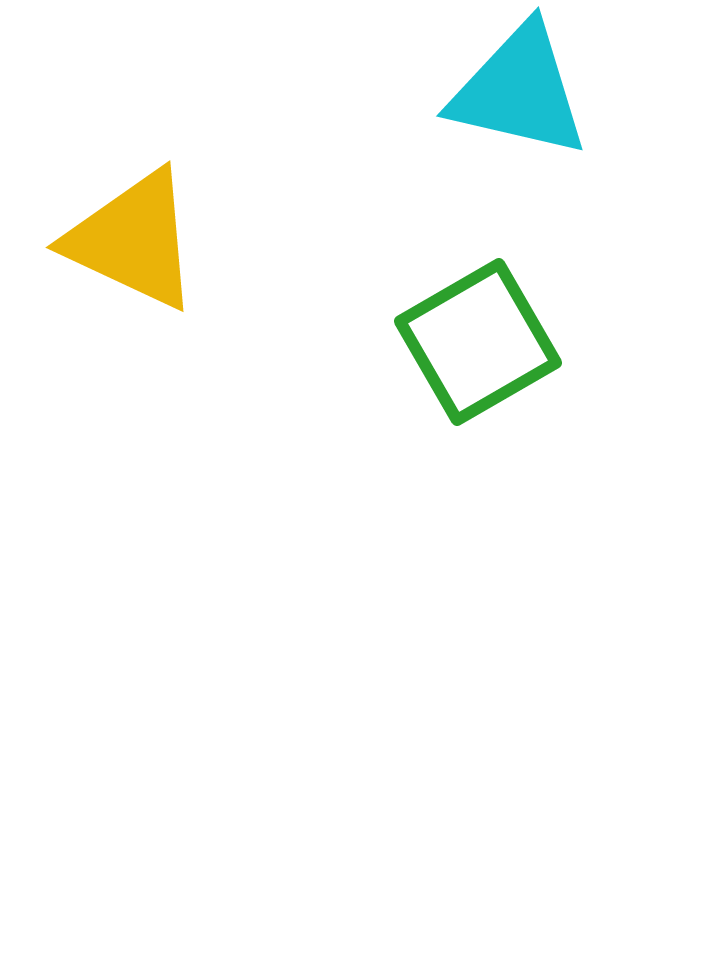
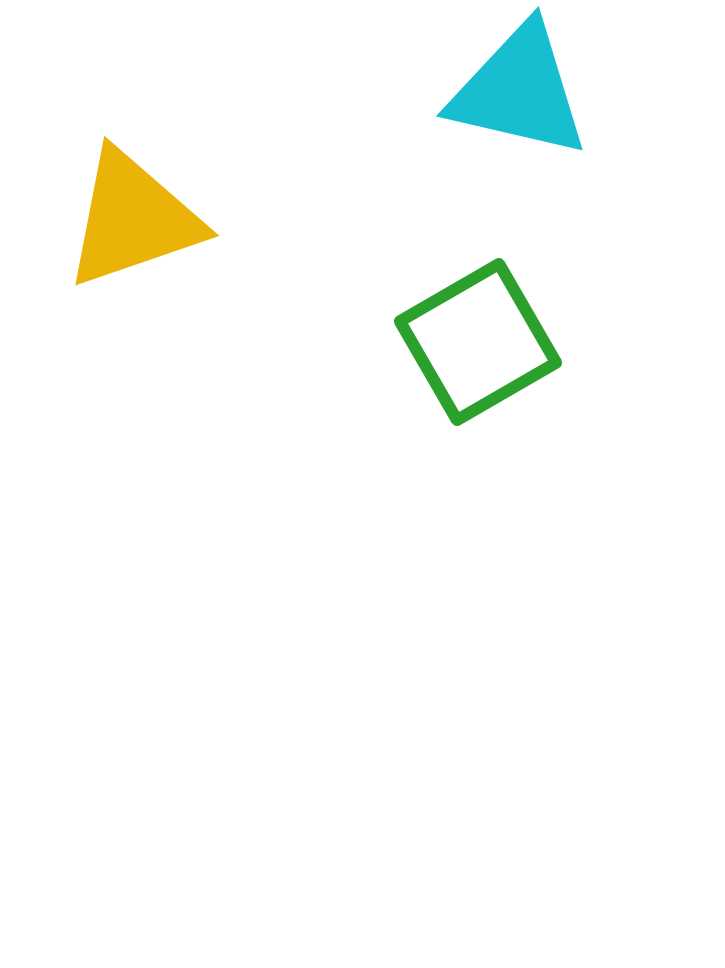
yellow triangle: moved 21 px up; rotated 44 degrees counterclockwise
